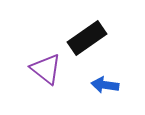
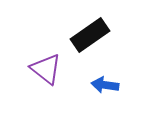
black rectangle: moved 3 px right, 3 px up
